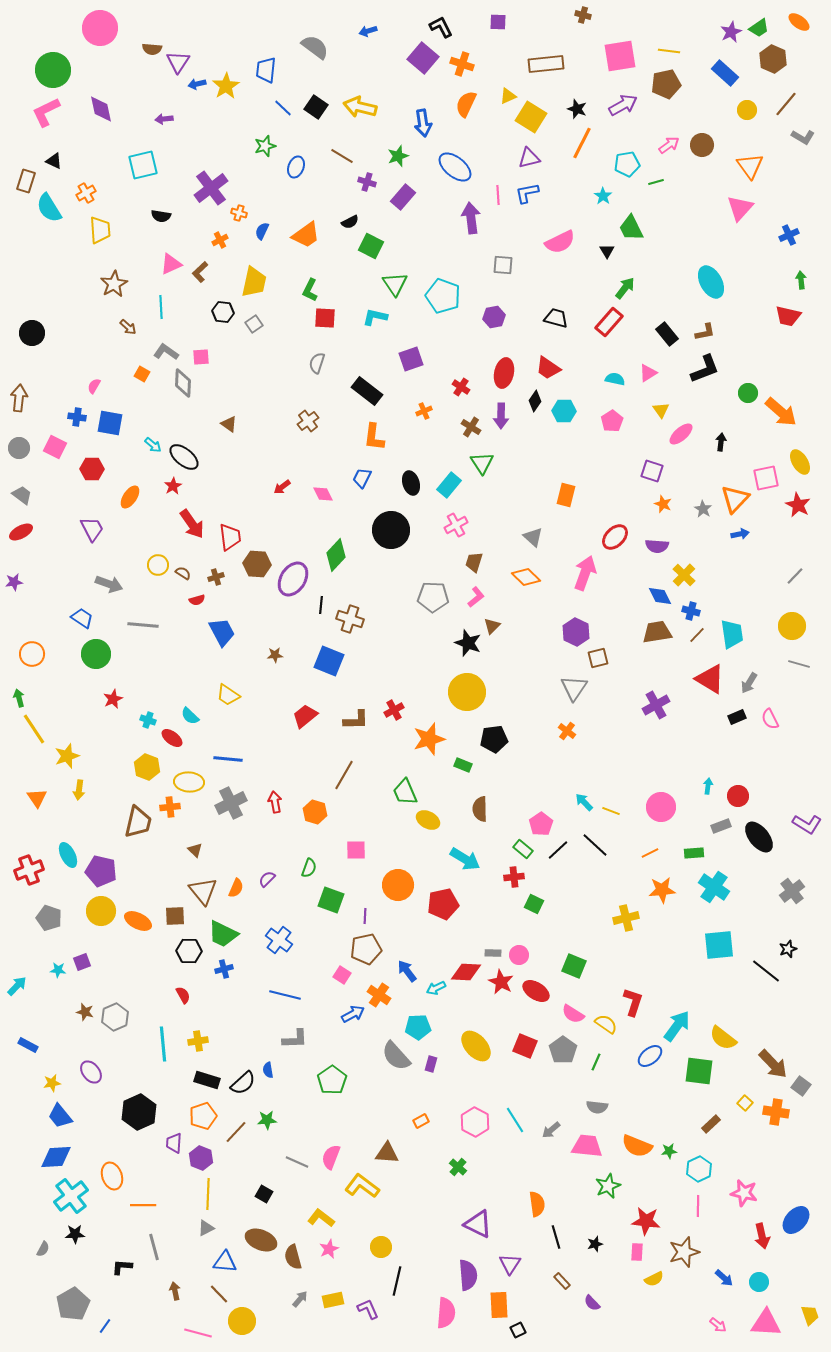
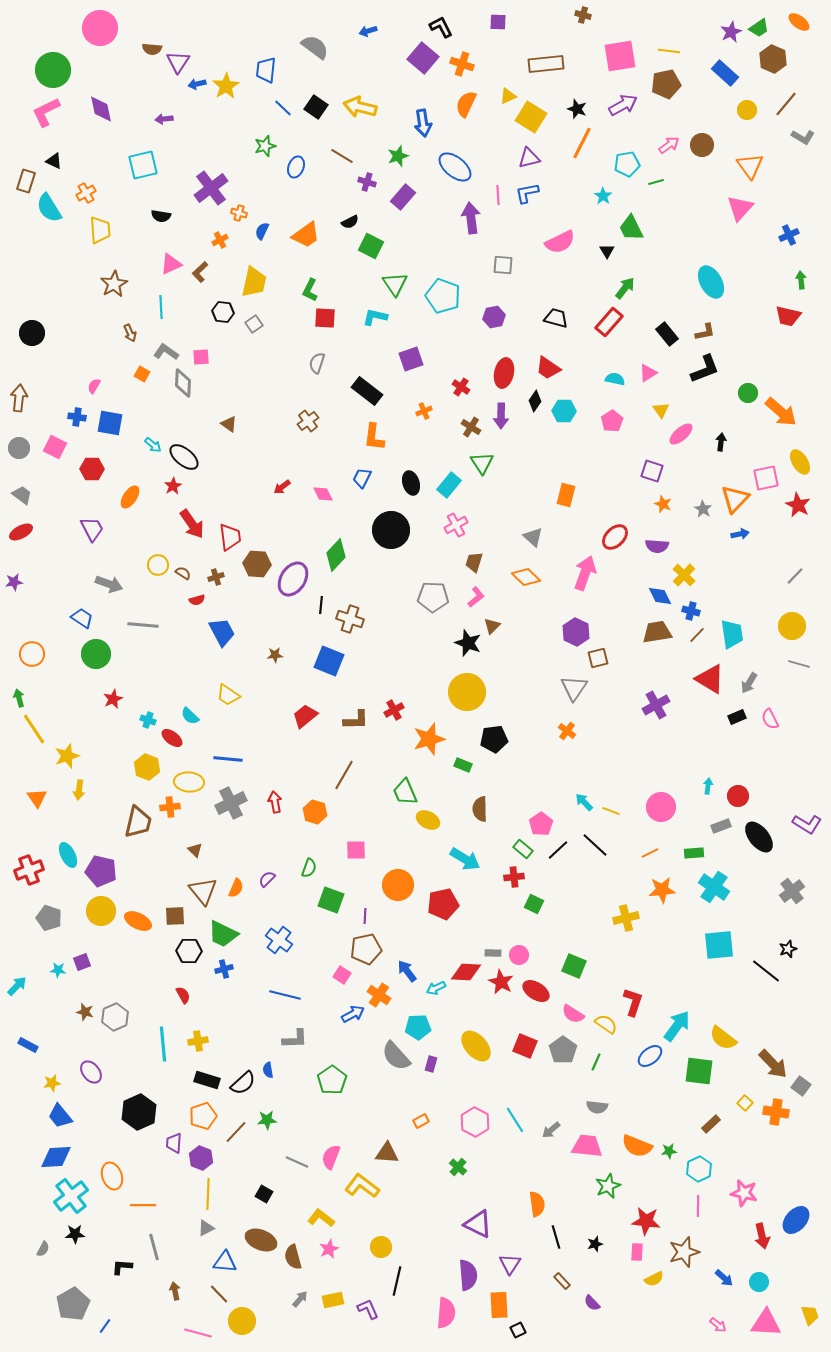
brown arrow at (128, 327): moved 2 px right, 6 px down; rotated 24 degrees clockwise
